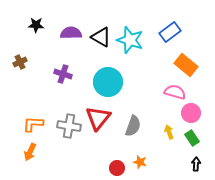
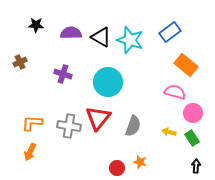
pink circle: moved 2 px right
orange L-shape: moved 1 px left, 1 px up
yellow arrow: rotated 56 degrees counterclockwise
black arrow: moved 2 px down
